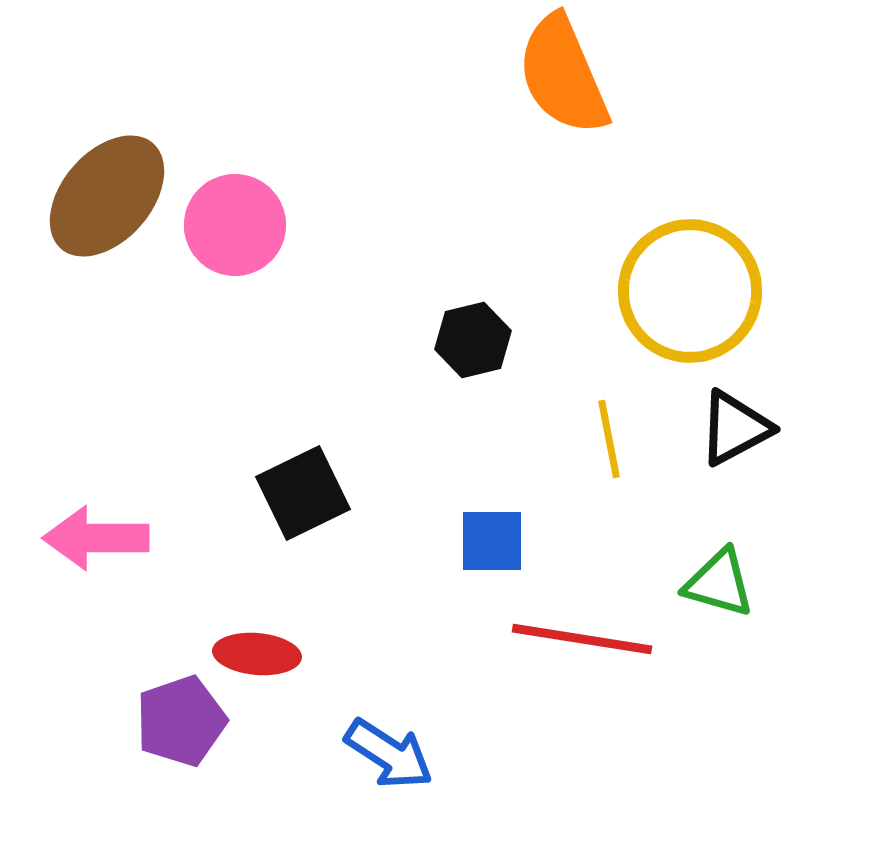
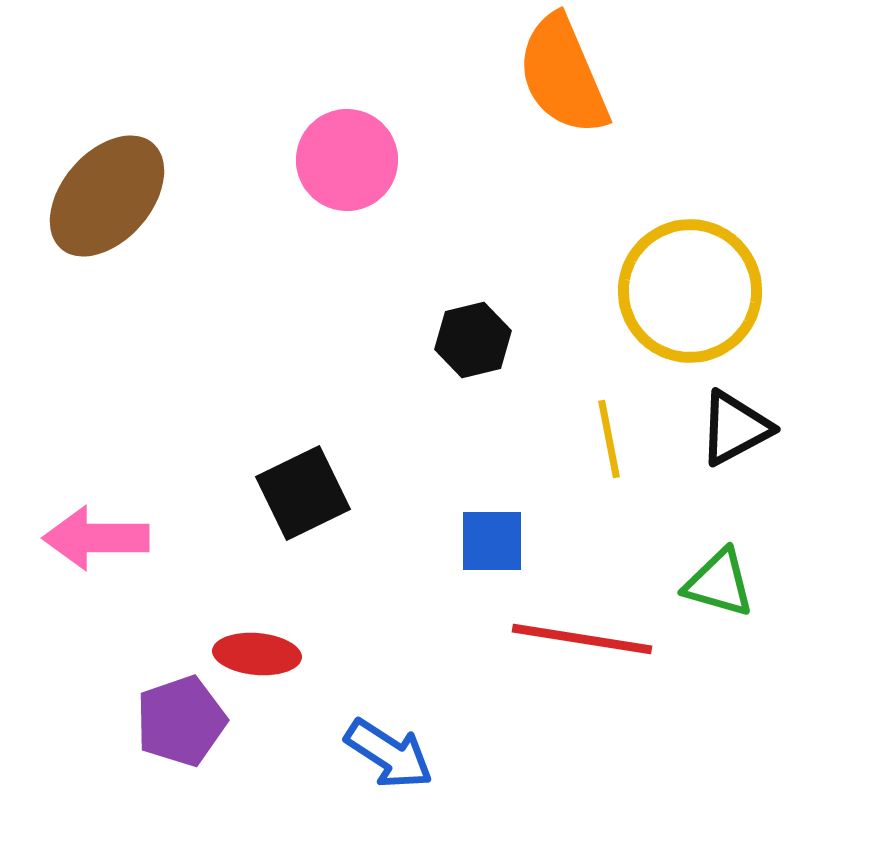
pink circle: moved 112 px right, 65 px up
